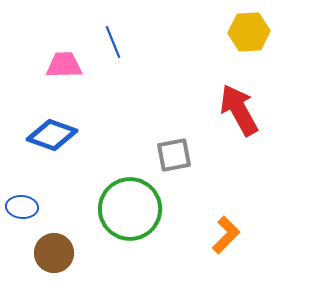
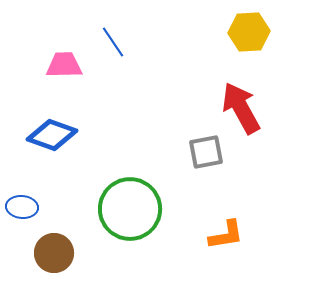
blue line: rotated 12 degrees counterclockwise
red arrow: moved 2 px right, 2 px up
gray square: moved 32 px right, 3 px up
orange L-shape: rotated 36 degrees clockwise
